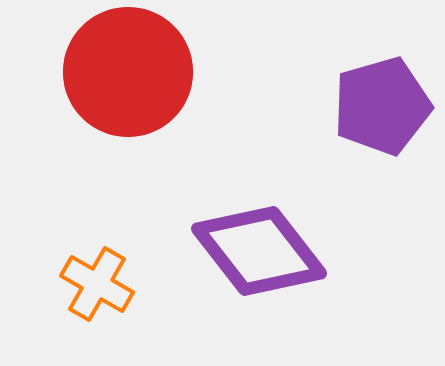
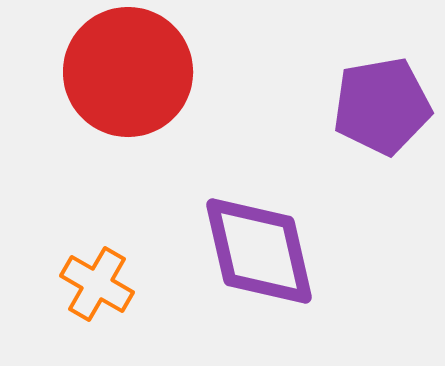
purple pentagon: rotated 6 degrees clockwise
purple diamond: rotated 25 degrees clockwise
